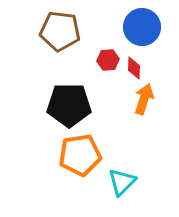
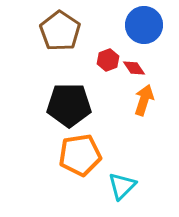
blue circle: moved 2 px right, 2 px up
brown pentagon: rotated 27 degrees clockwise
red hexagon: rotated 15 degrees counterclockwise
red diamond: rotated 35 degrees counterclockwise
orange arrow: moved 1 px down
cyan triangle: moved 4 px down
